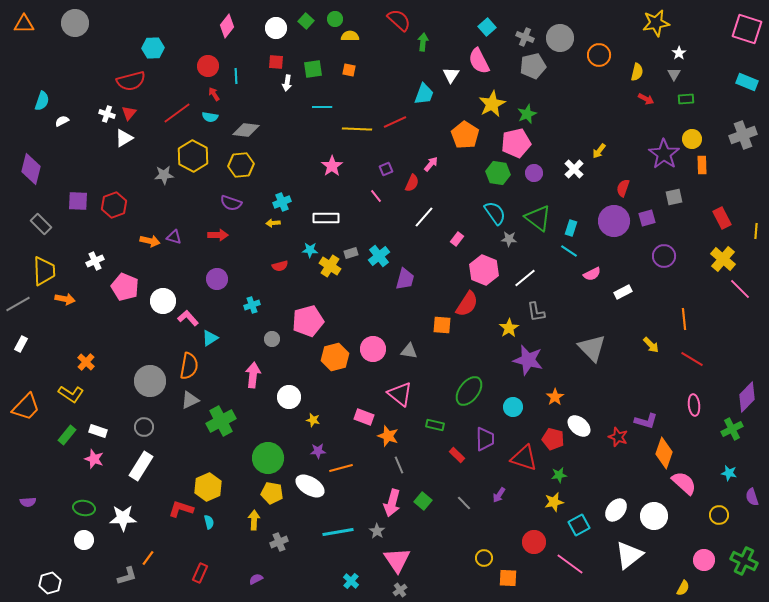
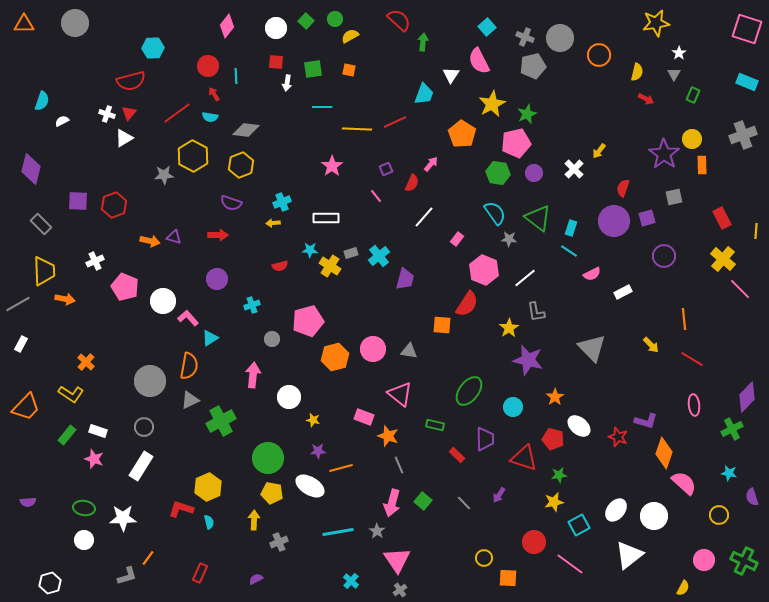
yellow semicircle at (350, 36): rotated 30 degrees counterclockwise
green rectangle at (686, 99): moved 7 px right, 4 px up; rotated 63 degrees counterclockwise
orange pentagon at (465, 135): moved 3 px left, 1 px up
yellow hexagon at (241, 165): rotated 15 degrees counterclockwise
